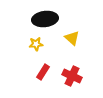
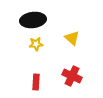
black ellipse: moved 12 px left, 1 px down
red rectangle: moved 7 px left, 10 px down; rotated 28 degrees counterclockwise
